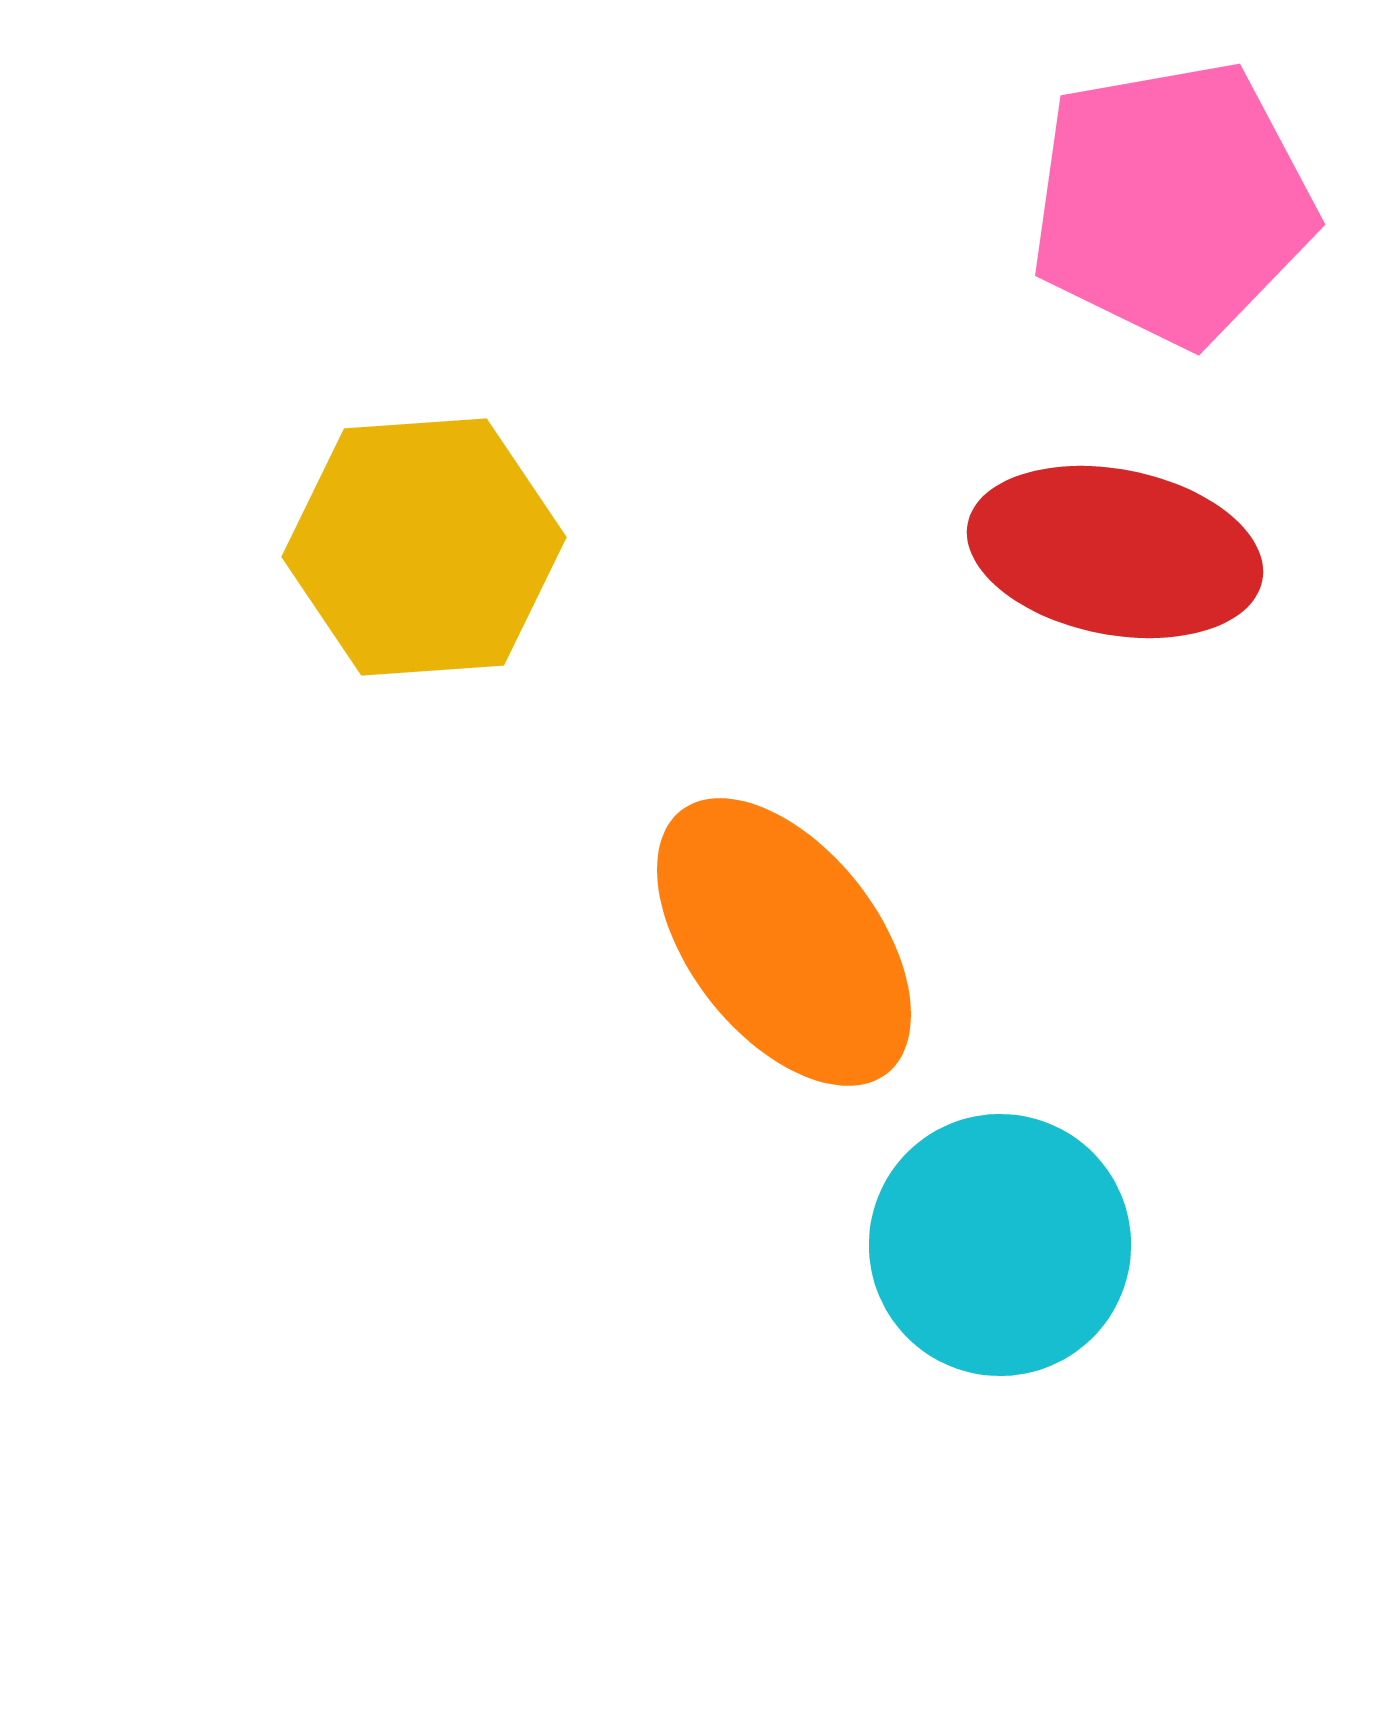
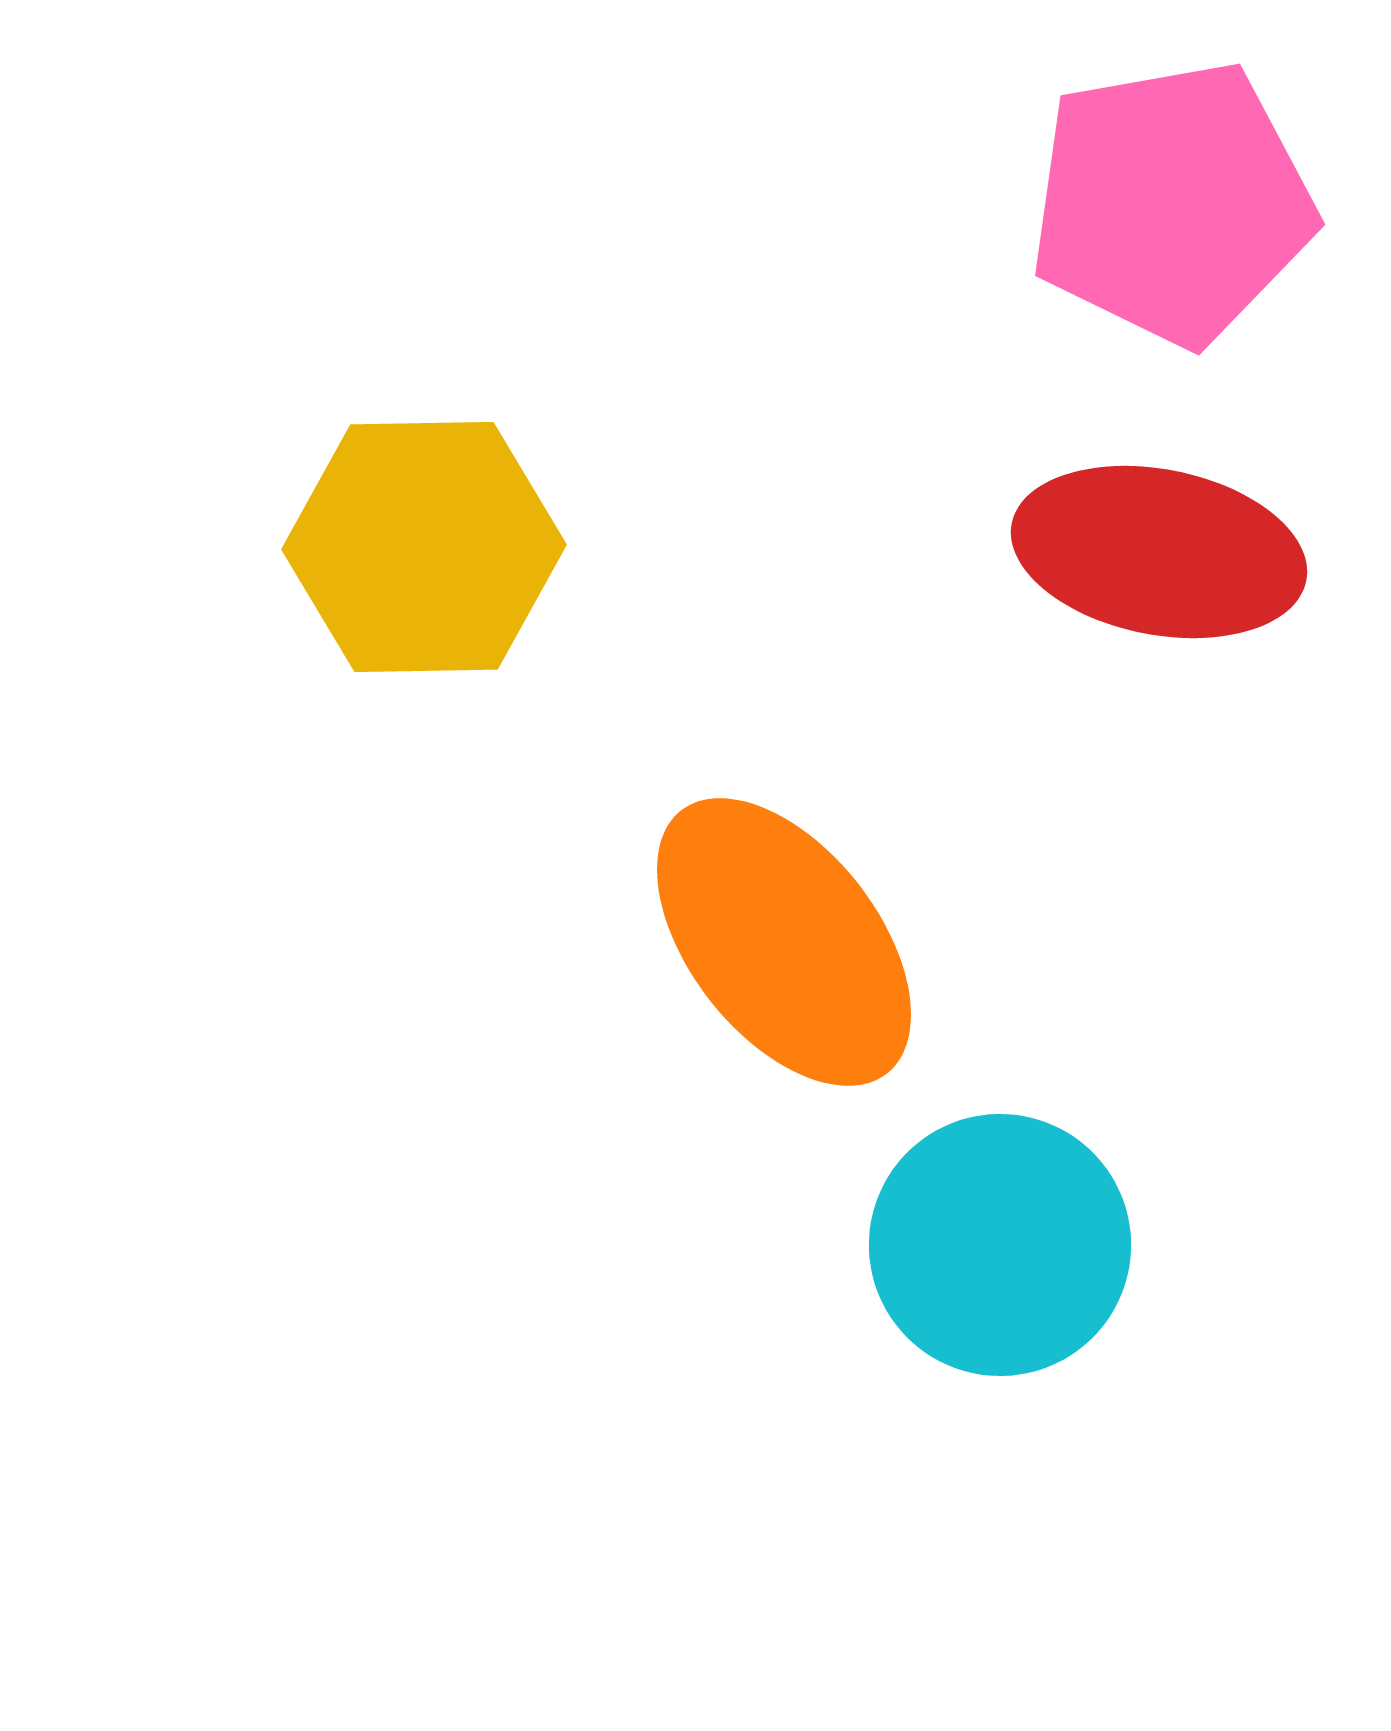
yellow hexagon: rotated 3 degrees clockwise
red ellipse: moved 44 px right
